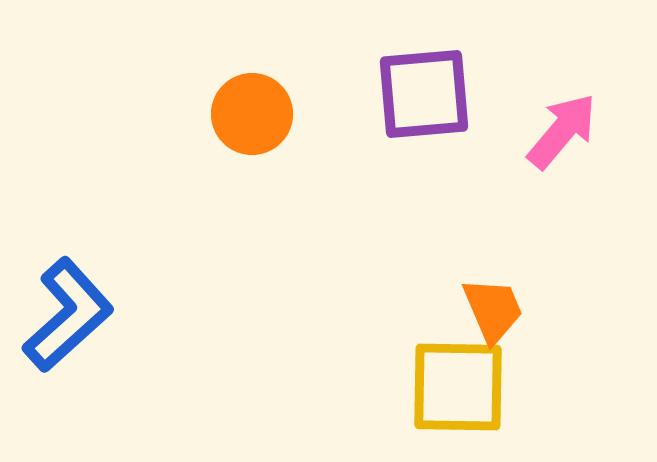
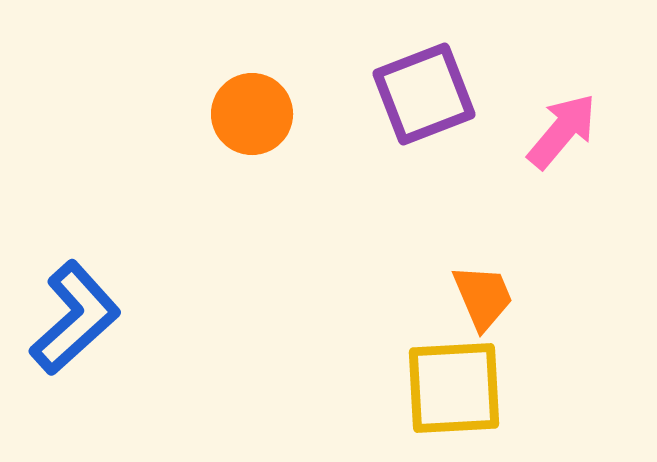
purple square: rotated 16 degrees counterclockwise
orange trapezoid: moved 10 px left, 13 px up
blue L-shape: moved 7 px right, 3 px down
yellow square: moved 4 px left, 1 px down; rotated 4 degrees counterclockwise
